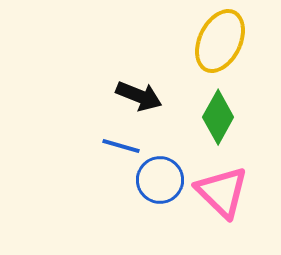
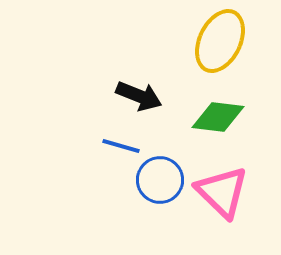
green diamond: rotated 68 degrees clockwise
